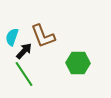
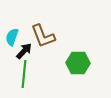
green line: rotated 40 degrees clockwise
